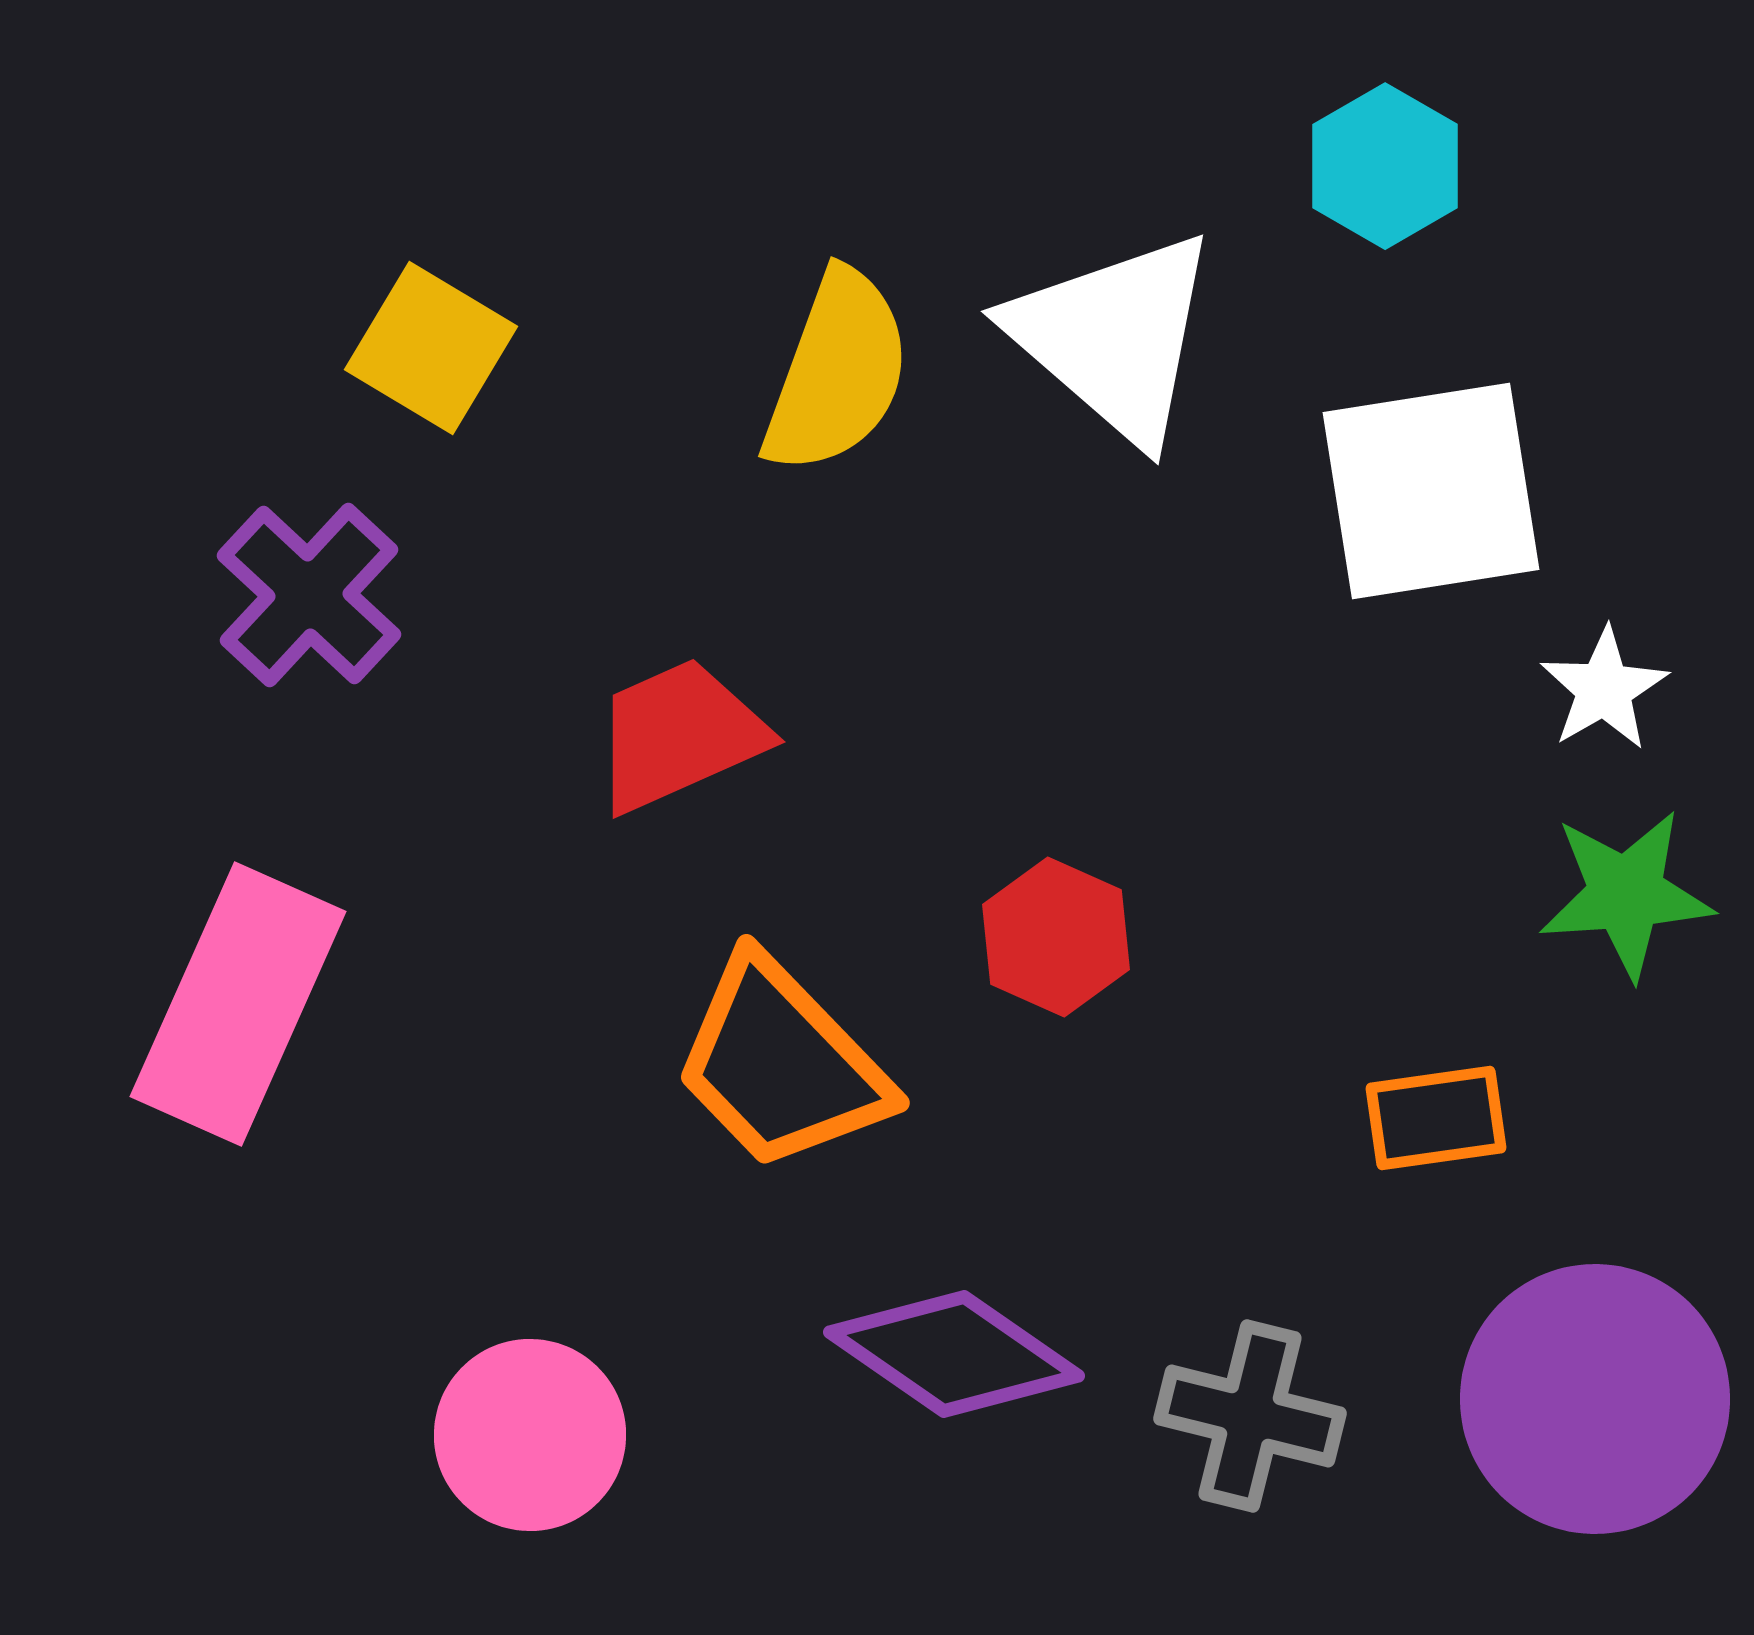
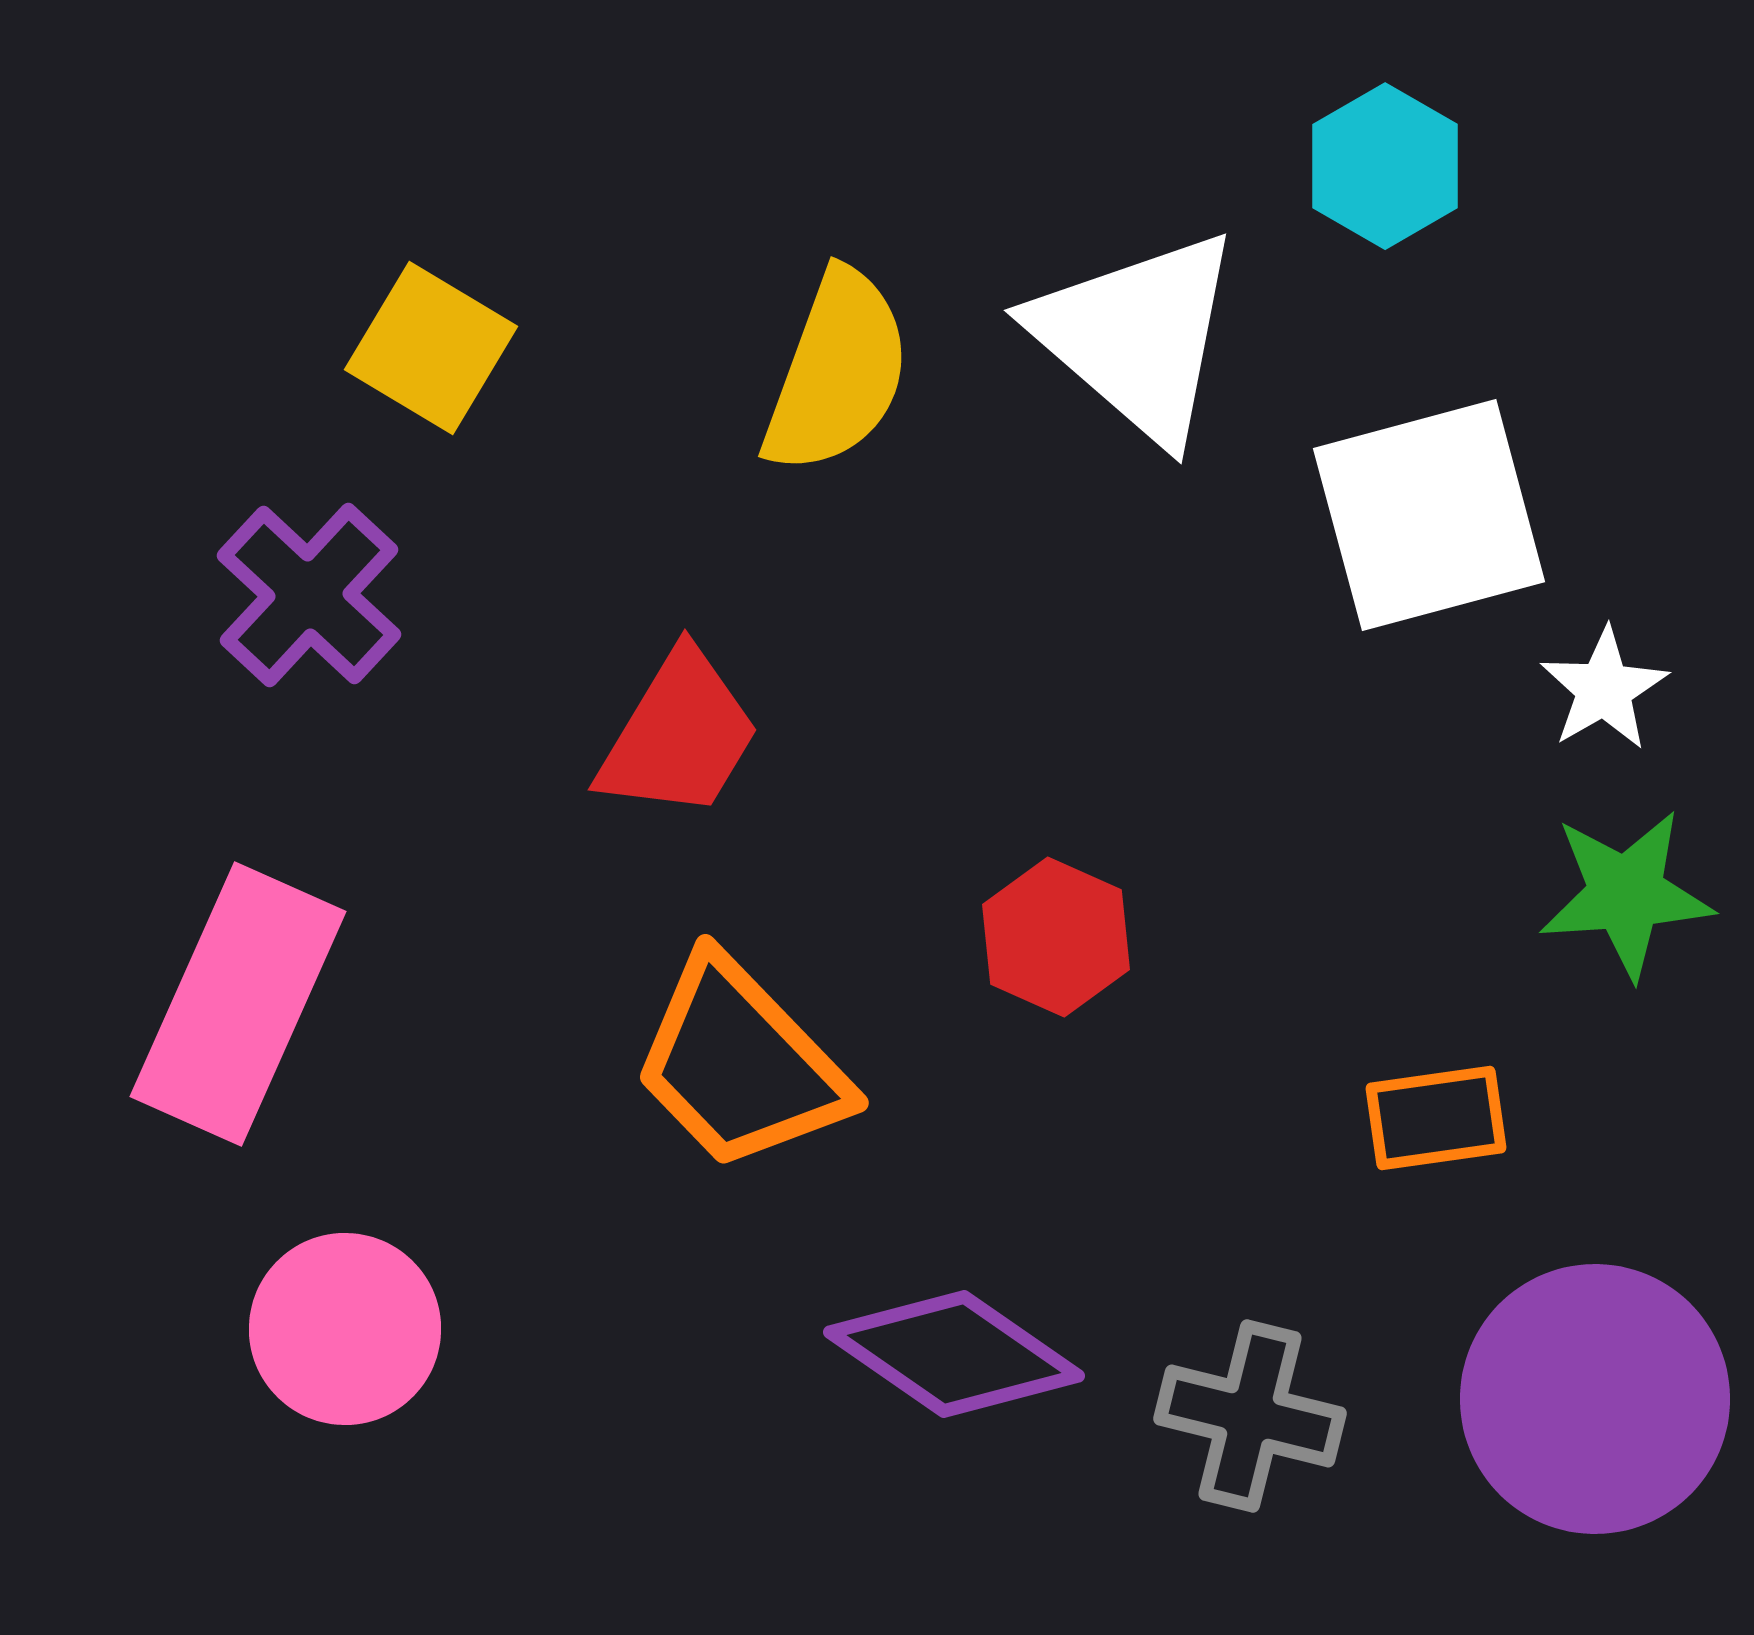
white triangle: moved 23 px right, 1 px up
white square: moved 2 px left, 24 px down; rotated 6 degrees counterclockwise
red trapezoid: rotated 145 degrees clockwise
orange trapezoid: moved 41 px left
pink circle: moved 185 px left, 106 px up
